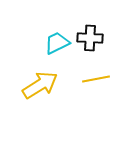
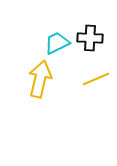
yellow line: rotated 12 degrees counterclockwise
yellow arrow: moved 6 px up; rotated 45 degrees counterclockwise
